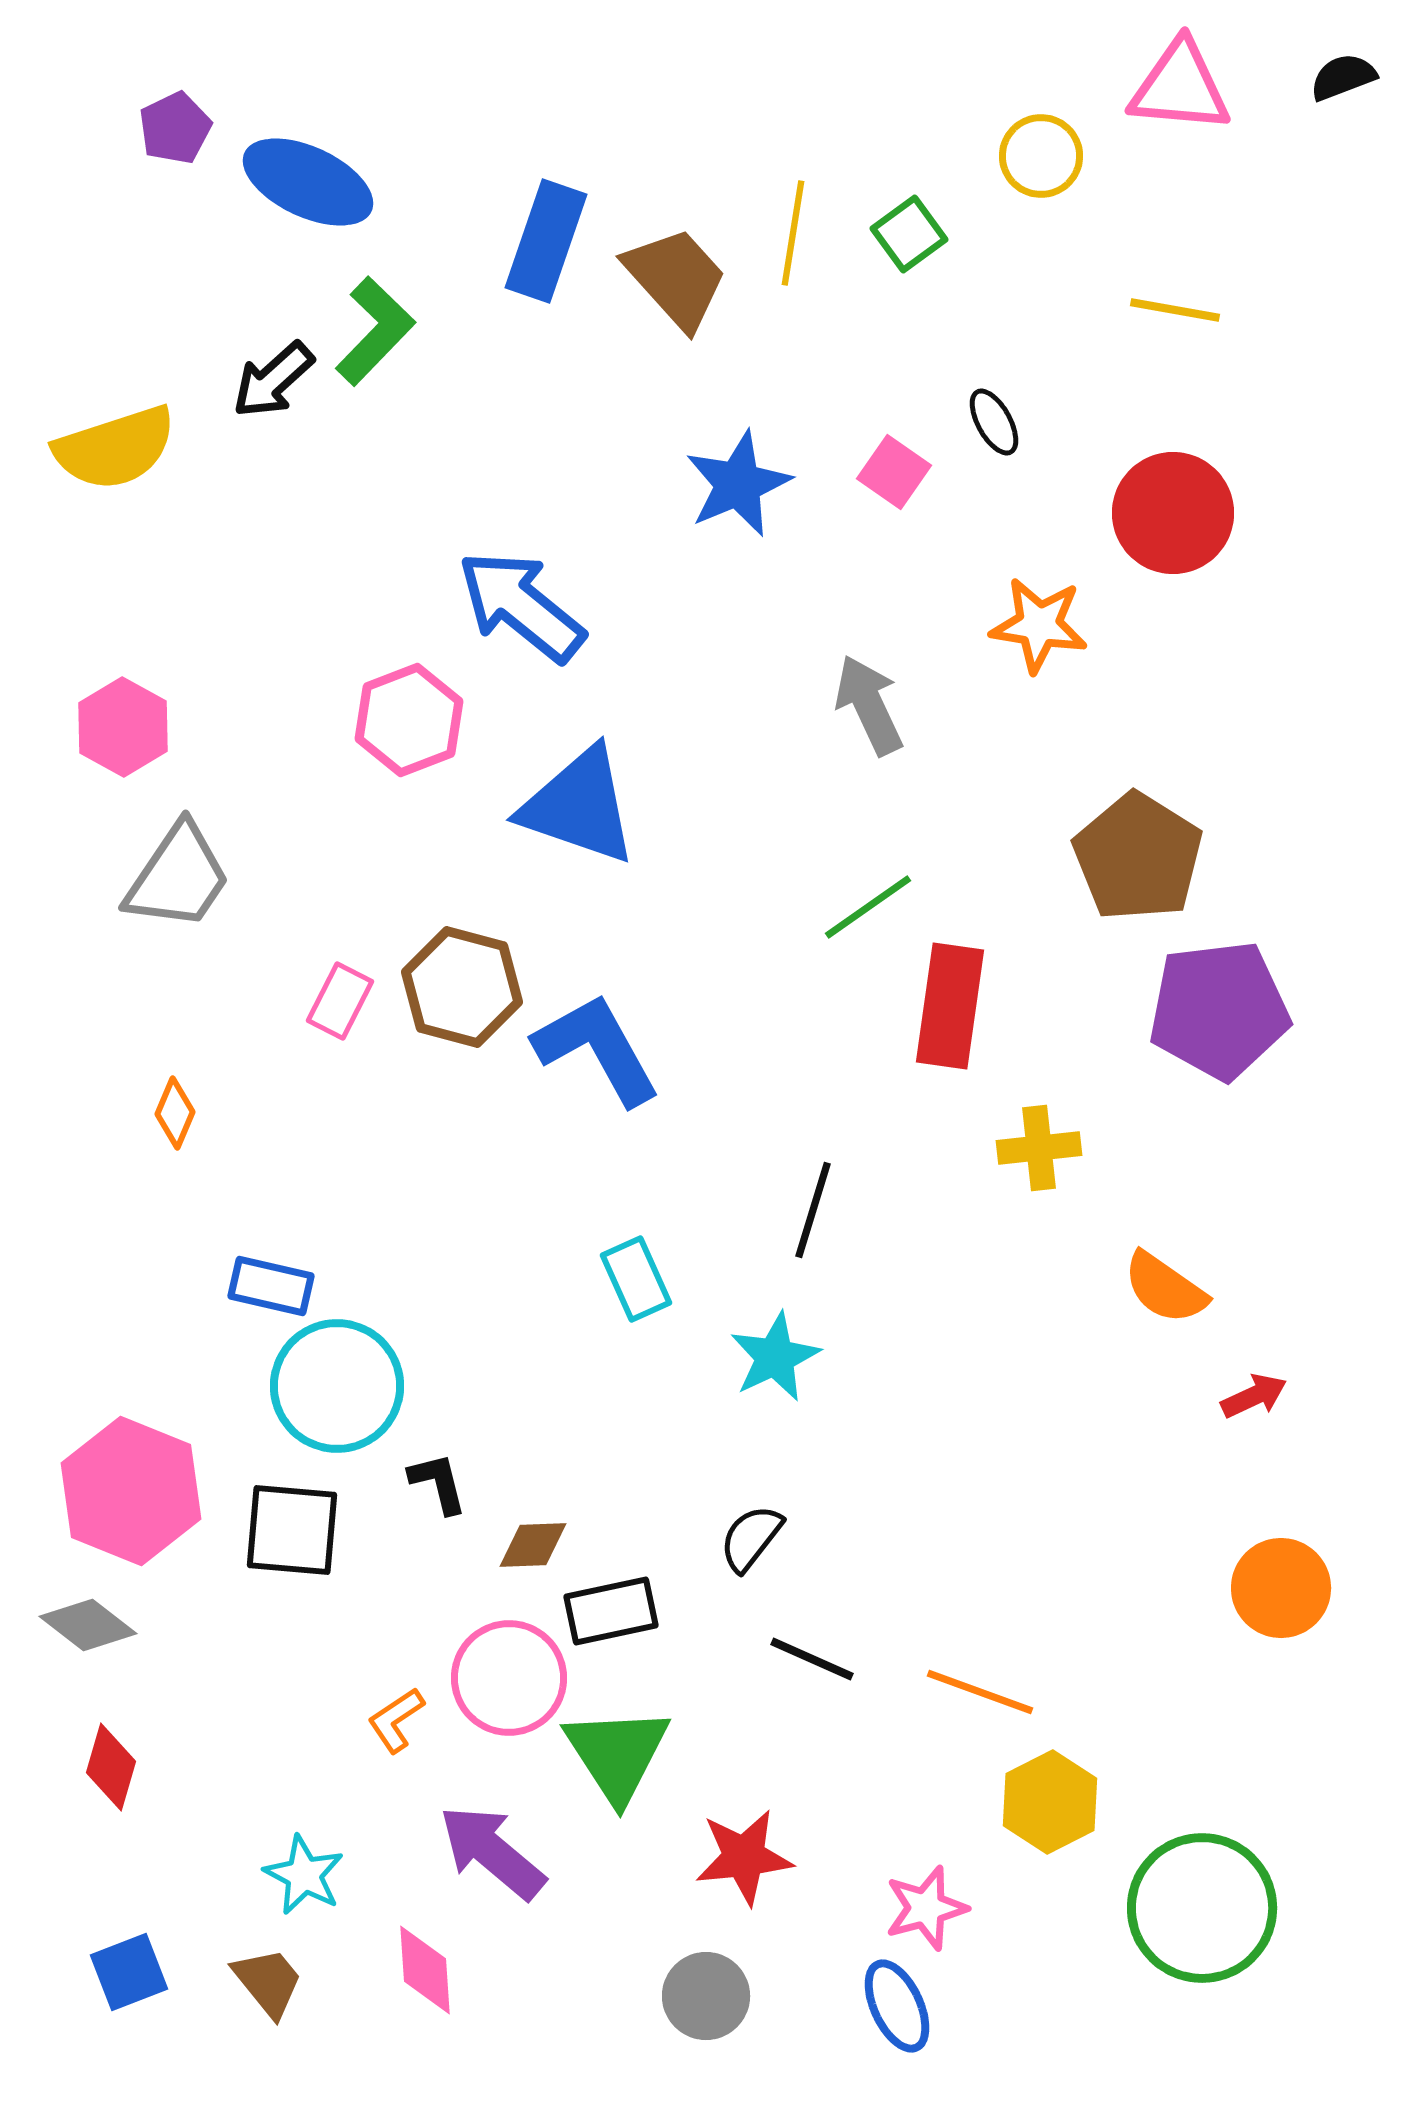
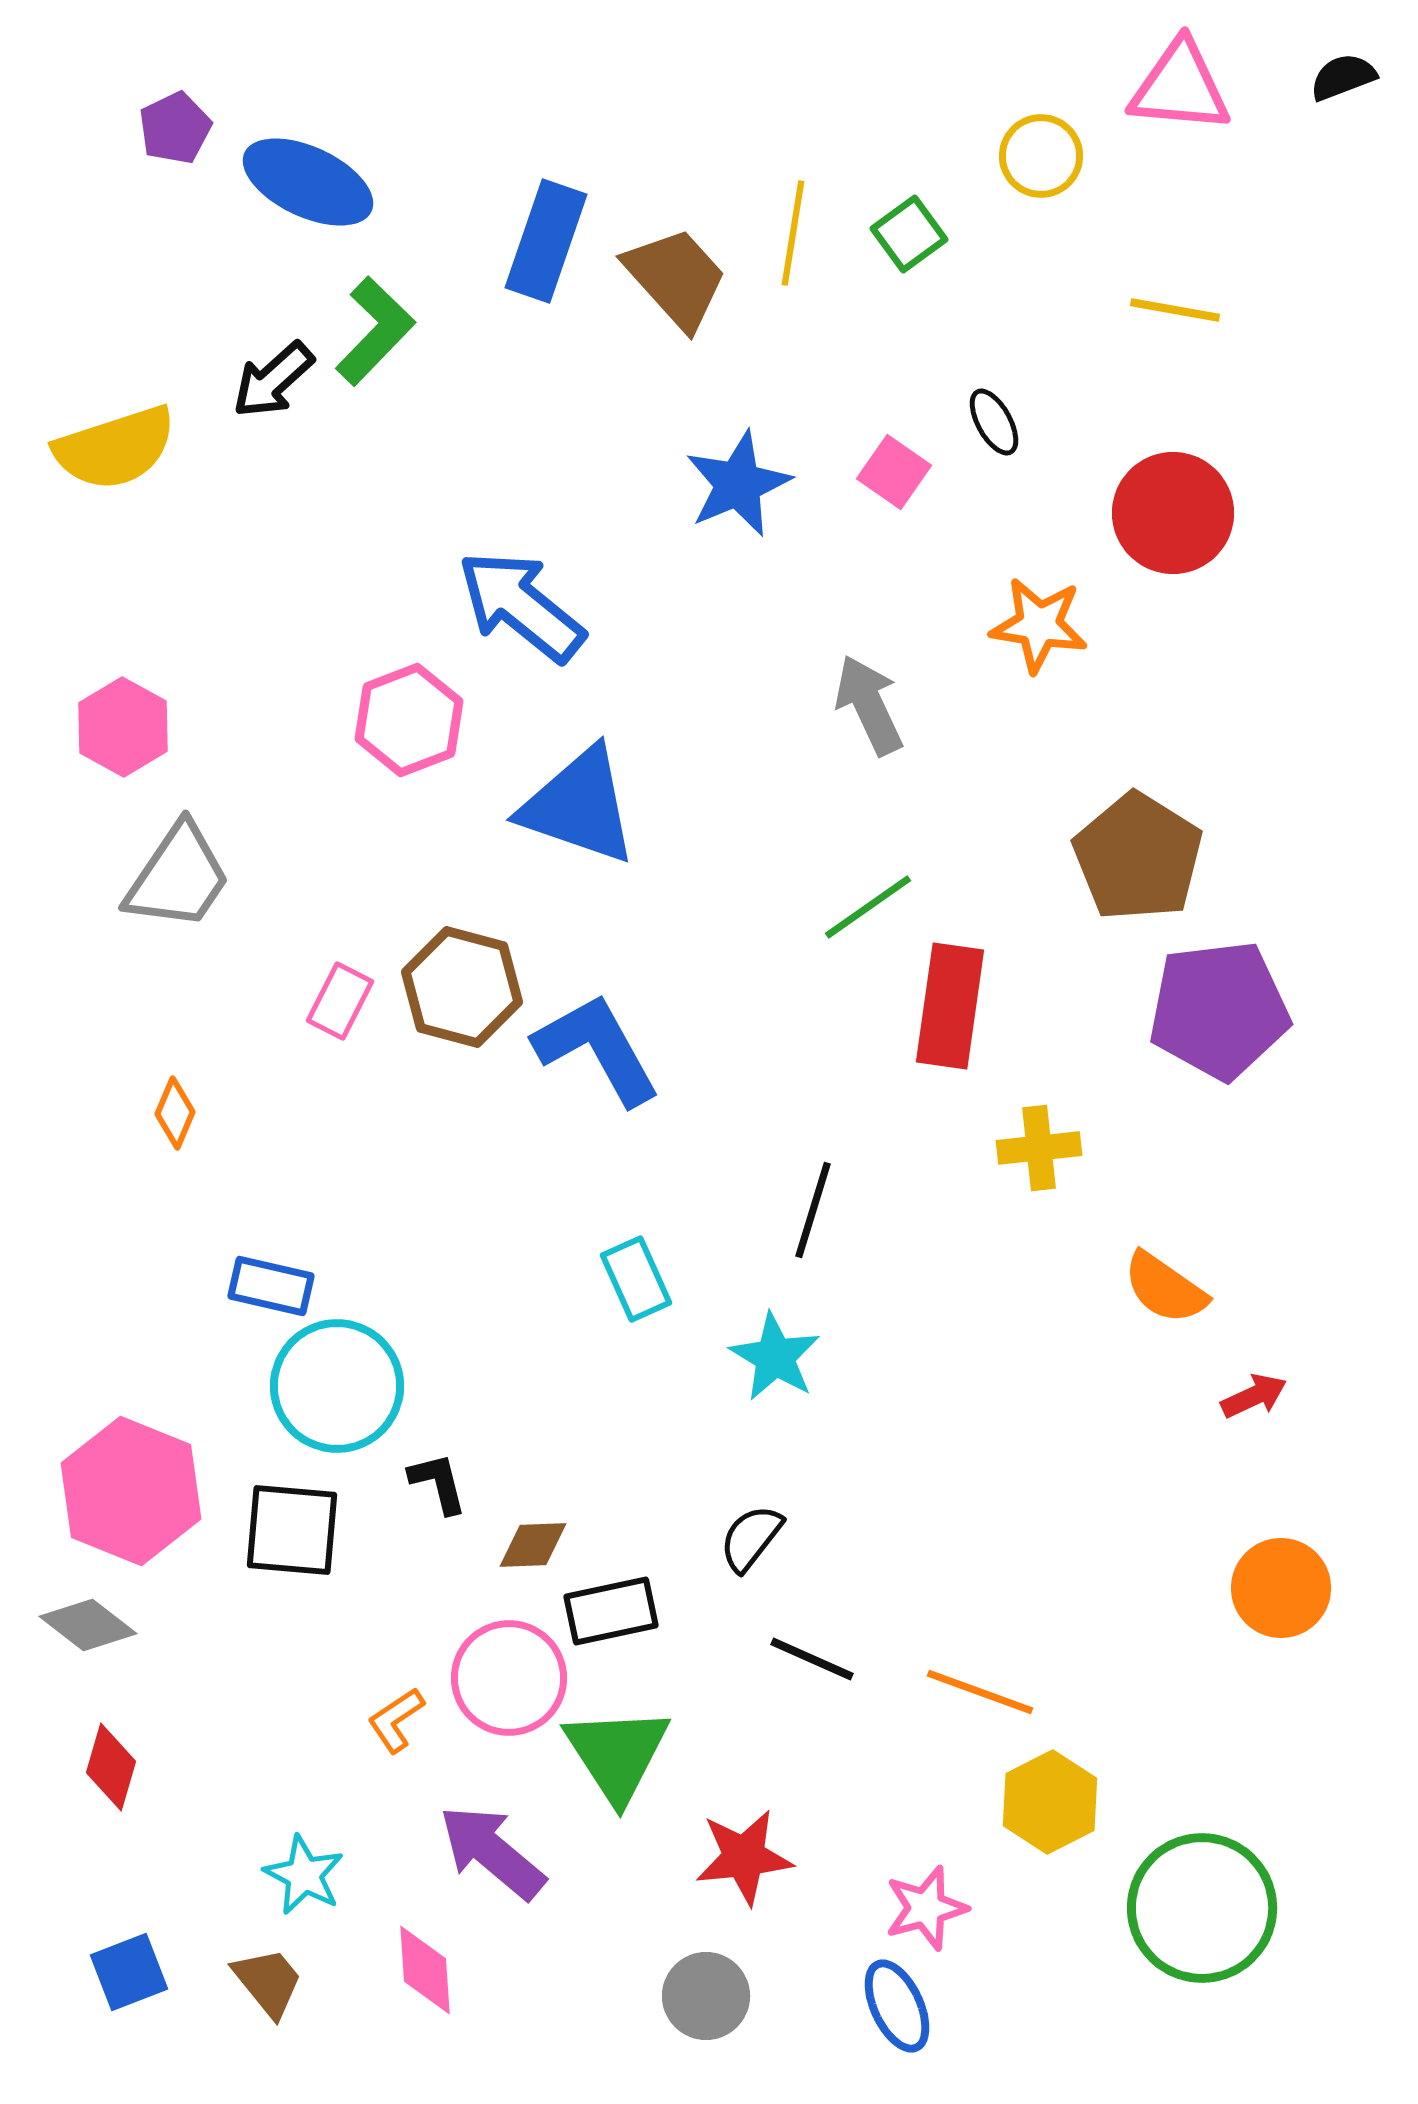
cyan star at (775, 1357): rotated 16 degrees counterclockwise
